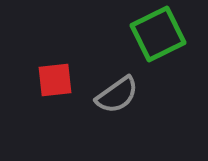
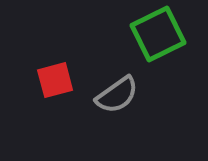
red square: rotated 9 degrees counterclockwise
